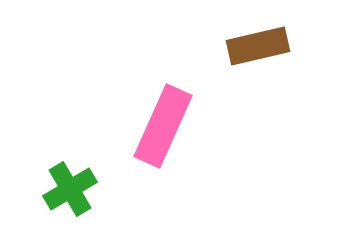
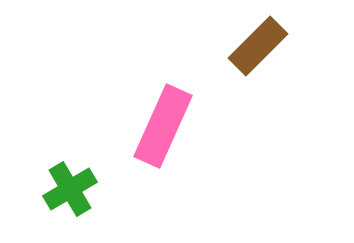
brown rectangle: rotated 32 degrees counterclockwise
